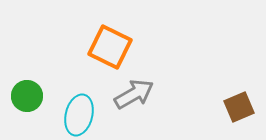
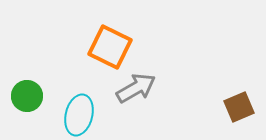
gray arrow: moved 2 px right, 6 px up
